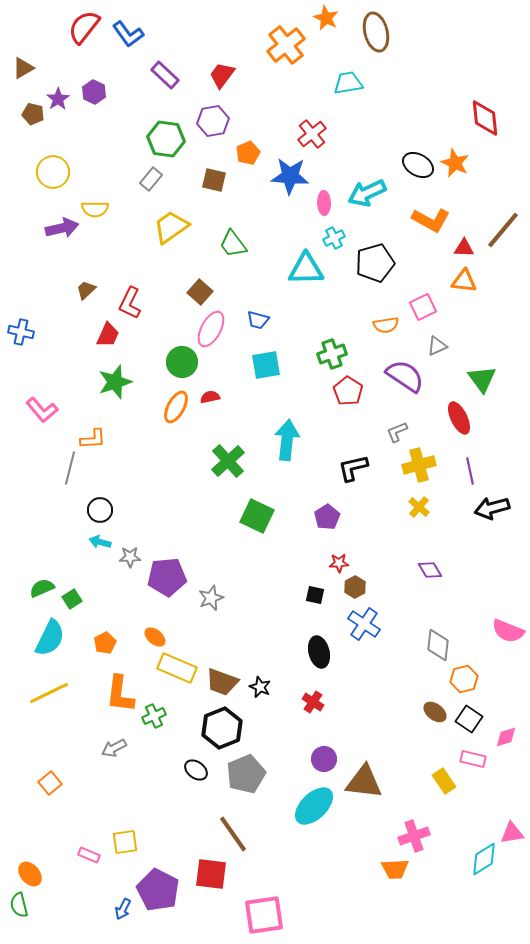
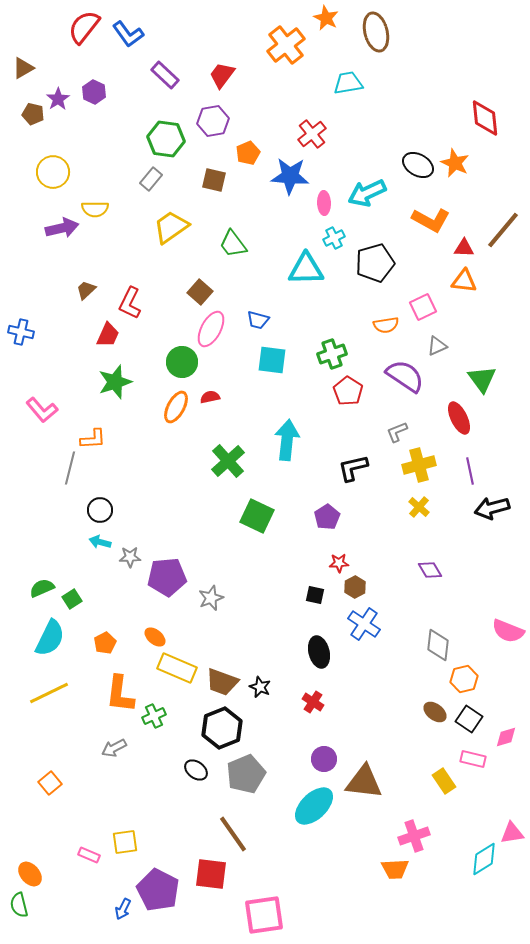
cyan square at (266, 365): moved 6 px right, 5 px up; rotated 16 degrees clockwise
